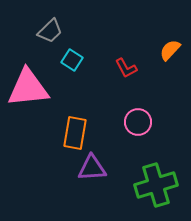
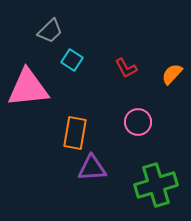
orange semicircle: moved 2 px right, 24 px down
